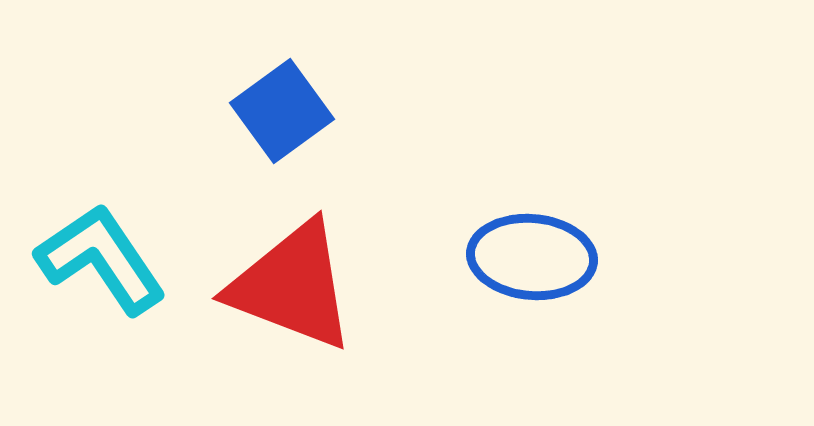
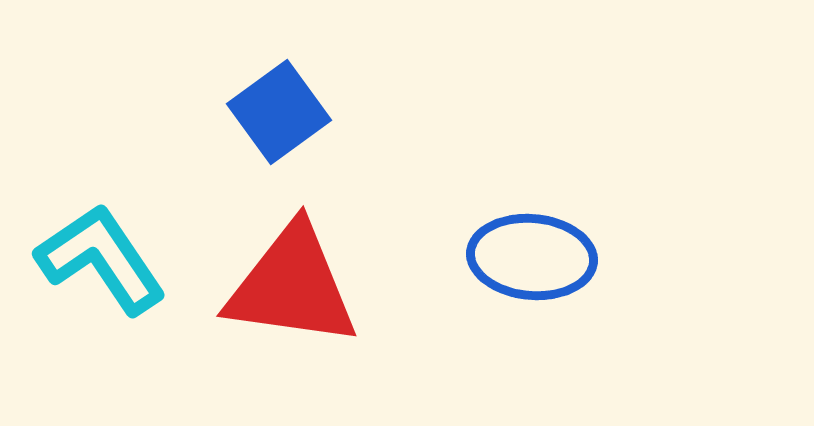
blue square: moved 3 px left, 1 px down
red triangle: rotated 13 degrees counterclockwise
